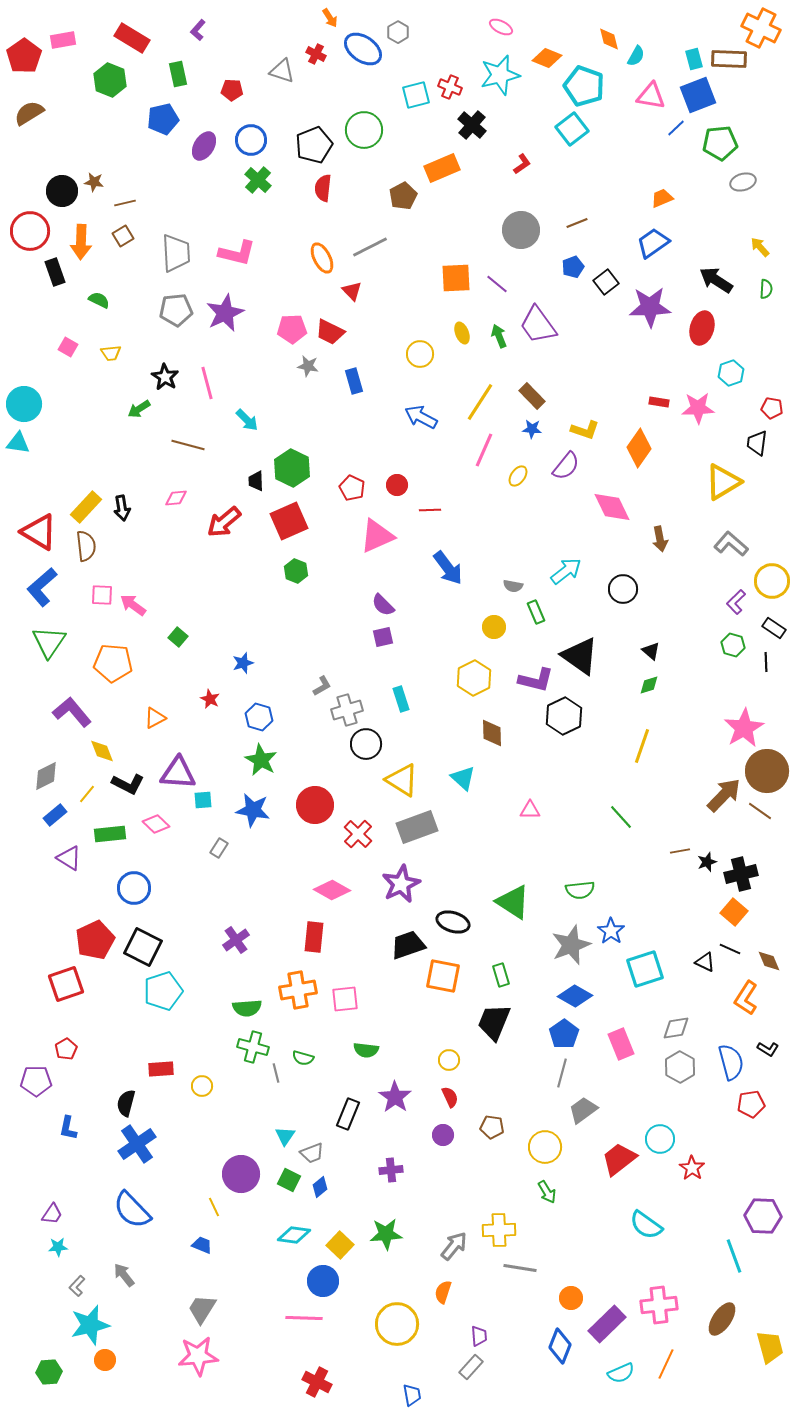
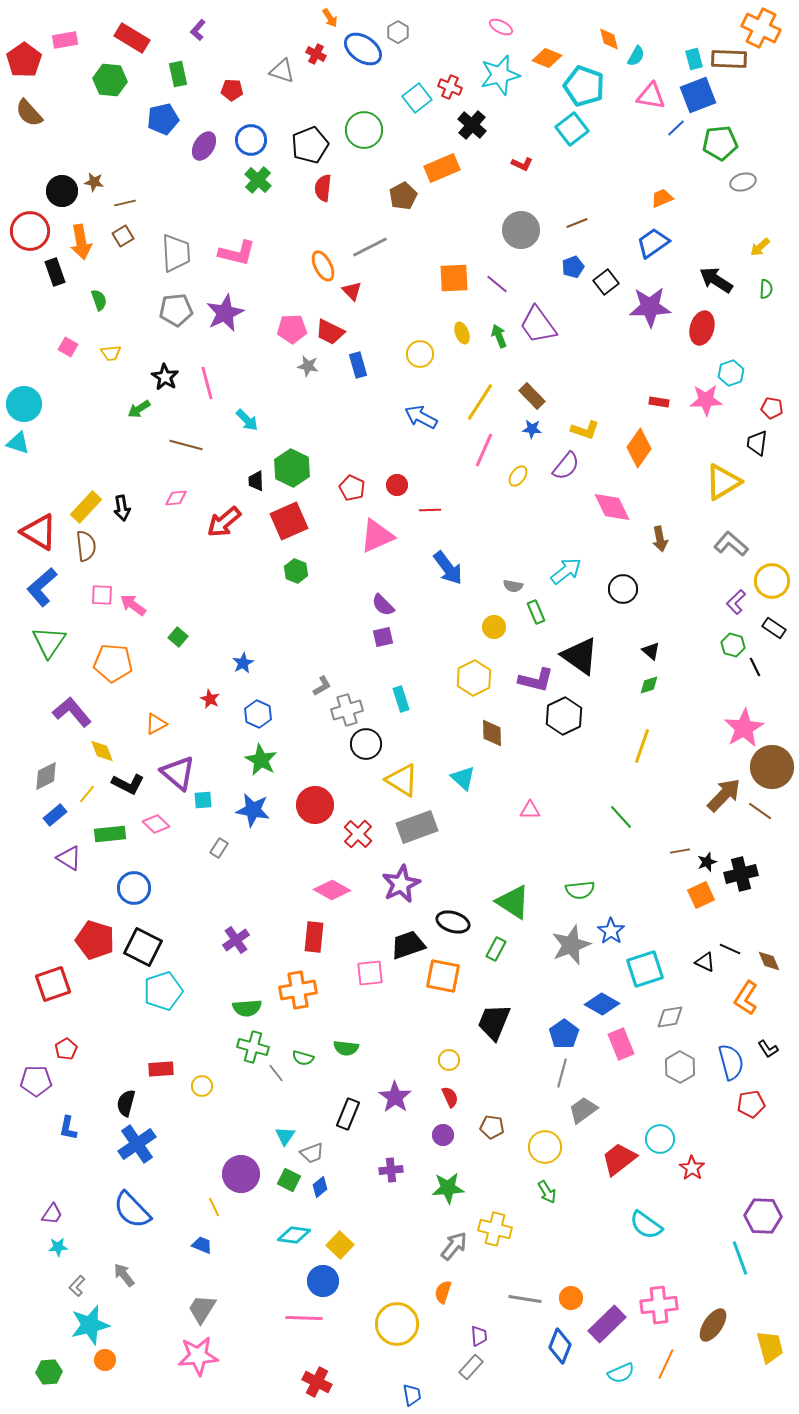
pink rectangle at (63, 40): moved 2 px right
red pentagon at (24, 56): moved 4 px down
green hexagon at (110, 80): rotated 16 degrees counterclockwise
cyan square at (416, 95): moved 1 px right, 3 px down; rotated 24 degrees counterclockwise
brown semicircle at (29, 113): rotated 100 degrees counterclockwise
black pentagon at (314, 145): moved 4 px left
red L-shape at (522, 164): rotated 60 degrees clockwise
orange arrow at (81, 242): rotated 12 degrees counterclockwise
yellow arrow at (760, 247): rotated 90 degrees counterclockwise
orange ellipse at (322, 258): moved 1 px right, 8 px down
orange square at (456, 278): moved 2 px left
green semicircle at (99, 300): rotated 45 degrees clockwise
blue rectangle at (354, 381): moved 4 px right, 16 px up
pink star at (698, 408): moved 8 px right, 8 px up
cyan triangle at (18, 443): rotated 10 degrees clockwise
brown line at (188, 445): moved 2 px left
black line at (766, 662): moved 11 px left, 5 px down; rotated 24 degrees counterclockwise
blue star at (243, 663): rotated 10 degrees counterclockwise
blue hexagon at (259, 717): moved 1 px left, 3 px up; rotated 8 degrees clockwise
orange triangle at (155, 718): moved 1 px right, 6 px down
brown circle at (767, 771): moved 5 px right, 4 px up
purple triangle at (178, 773): rotated 36 degrees clockwise
orange square at (734, 912): moved 33 px left, 17 px up; rotated 24 degrees clockwise
red pentagon at (95, 940): rotated 30 degrees counterclockwise
green rectangle at (501, 975): moved 5 px left, 26 px up; rotated 45 degrees clockwise
red square at (66, 984): moved 13 px left
blue diamond at (575, 996): moved 27 px right, 8 px down
pink square at (345, 999): moved 25 px right, 26 px up
gray diamond at (676, 1028): moved 6 px left, 11 px up
black L-shape at (768, 1049): rotated 25 degrees clockwise
green semicircle at (366, 1050): moved 20 px left, 2 px up
gray line at (276, 1073): rotated 24 degrees counterclockwise
yellow cross at (499, 1230): moved 4 px left, 1 px up; rotated 16 degrees clockwise
green star at (386, 1234): moved 62 px right, 46 px up
cyan line at (734, 1256): moved 6 px right, 2 px down
gray line at (520, 1268): moved 5 px right, 31 px down
brown ellipse at (722, 1319): moved 9 px left, 6 px down
